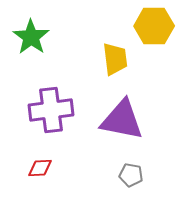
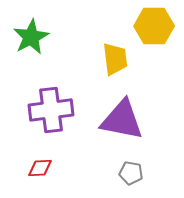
green star: rotated 9 degrees clockwise
gray pentagon: moved 2 px up
